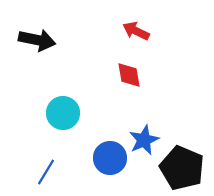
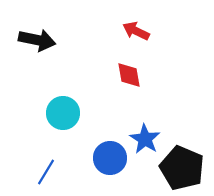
blue star: moved 1 px right, 1 px up; rotated 16 degrees counterclockwise
